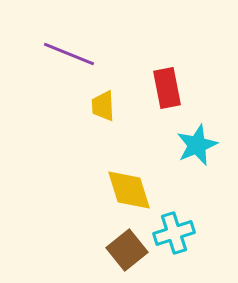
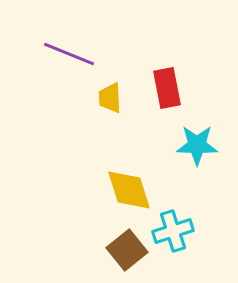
yellow trapezoid: moved 7 px right, 8 px up
cyan star: rotated 24 degrees clockwise
cyan cross: moved 1 px left, 2 px up
